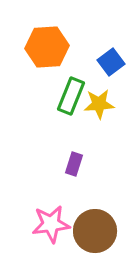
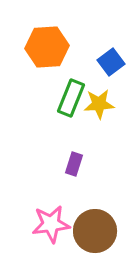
green rectangle: moved 2 px down
